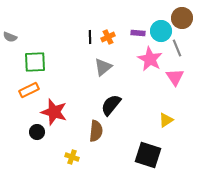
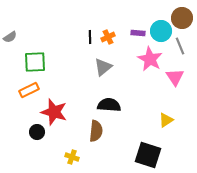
gray semicircle: rotated 56 degrees counterclockwise
gray line: moved 3 px right, 2 px up
black semicircle: moved 2 px left; rotated 55 degrees clockwise
